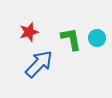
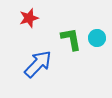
red star: moved 14 px up
blue arrow: moved 1 px left
